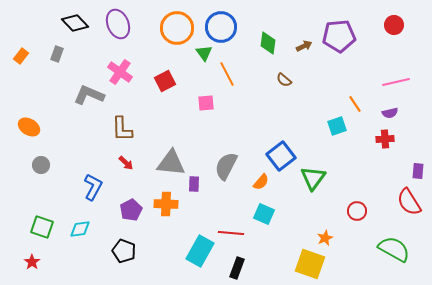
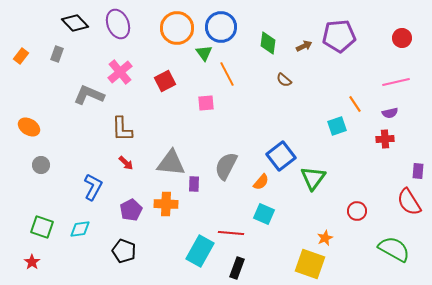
red circle at (394, 25): moved 8 px right, 13 px down
pink cross at (120, 72): rotated 15 degrees clockwise
